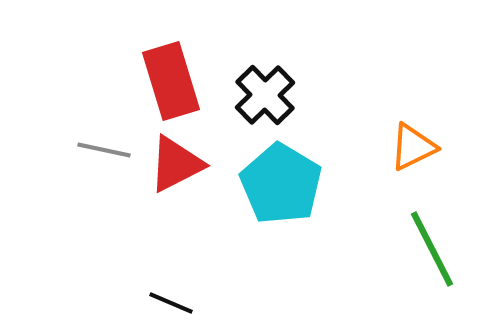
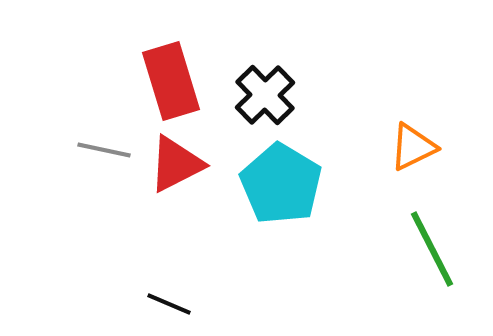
black line: moved 2 px left, 1 px down
